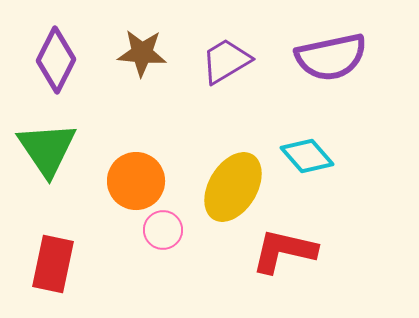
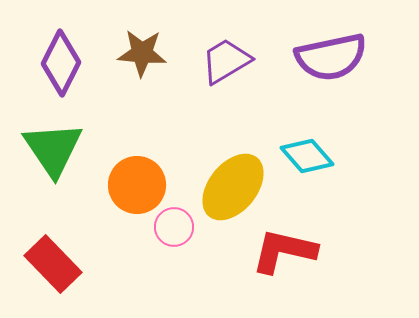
purple diamond: moved 5 px right, 3 px down
green triangle: moved 6 px right
orange circle: moved 1 px right, 4 px down
yellow ellipse: rotated 8 degrees clockwise
pink circle: moved 11 px right, 3 px up
red rectangle: rotated 56 degrees counterclockwise
